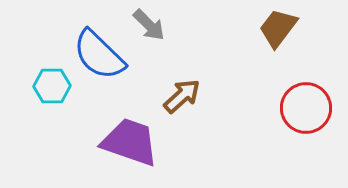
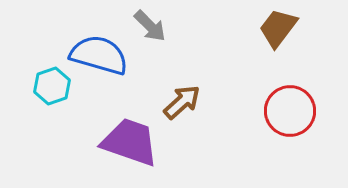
gray arrow: moved 1 px right, 1 px down
blue semicircle: rotated 152 degrees clockwise
cyan hexagon: rotated 18 degrees counterclockwise
brown arrow: moved 6 px down
red circle: moved 16 px left, 3 px down
